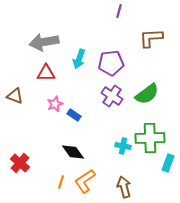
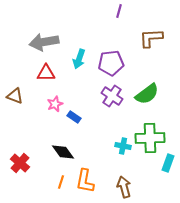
blue rectangle: moved 2 px down
black diamond: moved 10 px left
orange L-shape: rotated 45 degrees counterclockwise
